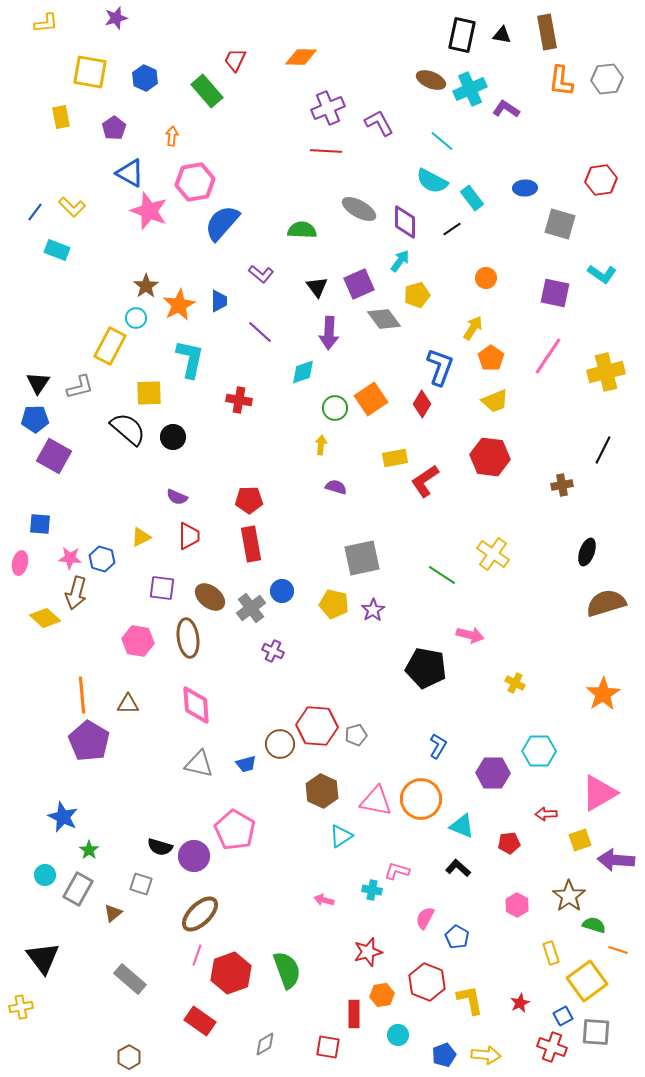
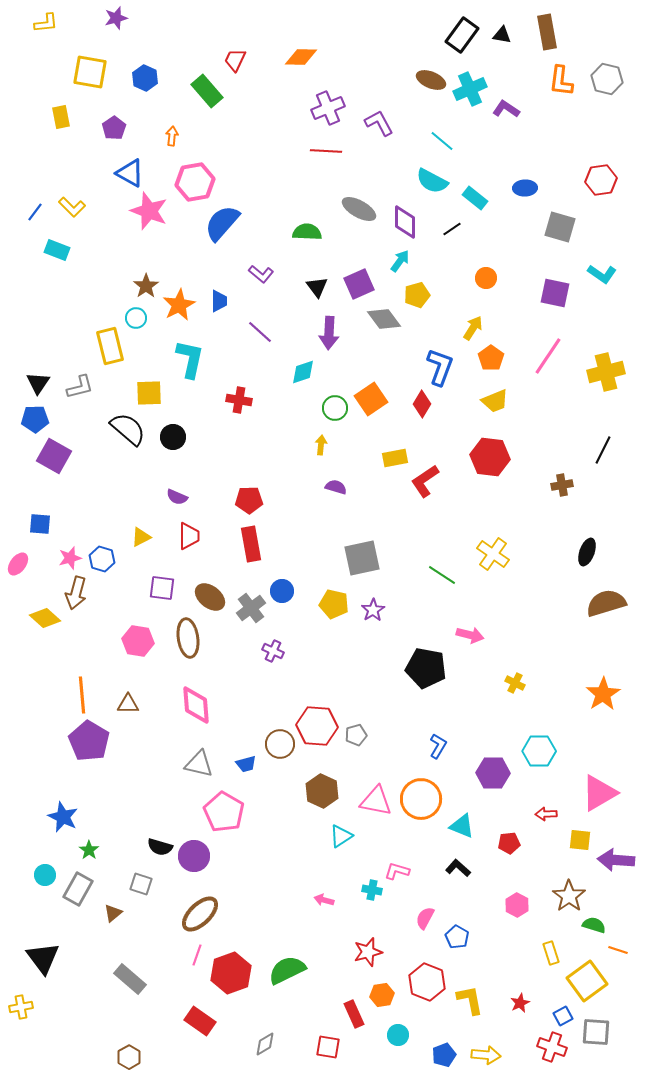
black rectangle at (462, 35): rotated 24 degrees clockwise
gray hexagon at (607, 79): rotated 20 degrees clockwise
cyan rectangle at (472, 198): moved 3 px right; rotated 15 degrees counterclockwise
gray square at (560, 224): moved 3 px down
green semicircle at (302, 230): moved 5 px right, 2 px down
yellow rectangle at (110, 346): rotated 42 degrees counterclockwise
pink star at (70, 558): rotated 20 degrees counterclockwise
pink ellipse at (20, 563): moved 2 px left, 1 px down; rotated 25 degrees clockwise
pink pentagon at (235, 830): moved 11 px left, 18 px up
yellow square at (580, 840): rotated 25 degrees clockwise
green semicircle at (287, 970): rotated 96 degrees counterclockwise
red rectangle at (354, 1014): rotated 24 degrees counterclockwise
